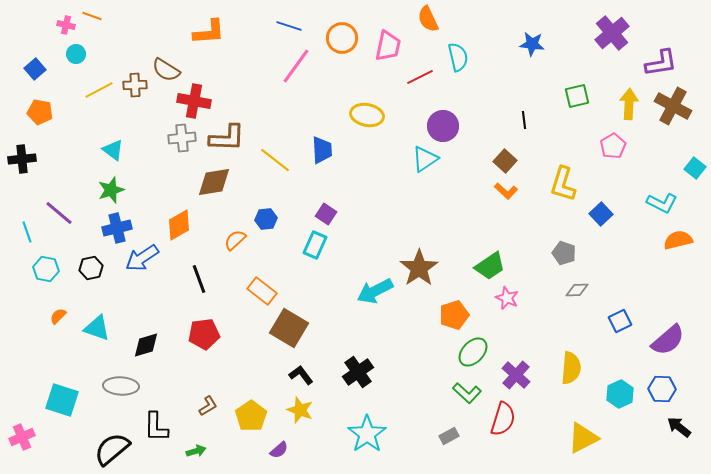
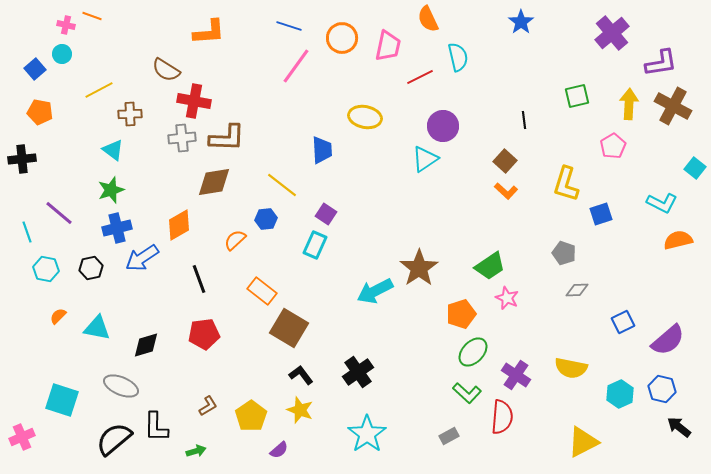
blue star at (532, 44): moved 11 px left, 22 px up; rotated 30 degrees clockwise
cyan circle at (76, 54): moved 14 px left
brown cross at (135, 85): moved 5 px left, 29 px down
yellow ellipse at (367, 115): moved 2 px left, 2 px down
yellow line at (275, 160): moved 7 px right, 25 px down
yellow L-shape at (563, 184): moved 3 px right
blue square at (601, 214): rotated 25 degrees clockwise
orange pentagon at (454, 315): moved 7 px right, 1 px up
blue square at (620, 321): moved 3 px right, 1 px down
cyan triangle at (97, 328): rotated 8 degrees counterclockwise
yellow semicircle at (571, 368): rotated 96 degrees clockwise
purple cross at (516, 375): rotated 8 degrees counterclockwise
gray ellipse at (121, 386): rotated 20 degrees clockwise
blue hexagon at (662, 389): rotated 12 degrees clockwise
red semicircle at (503, 419): moved 1 px left, 2 px up; rotated 12 degrees counterclockwise
yellow triangle at (583, 438): moved 4 px down
black semicircle at (112, 449): moved 2 px right, 10 px up
